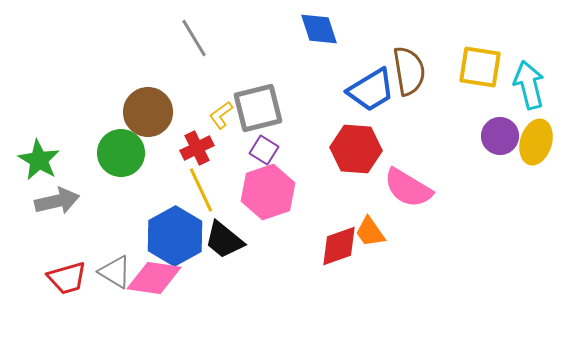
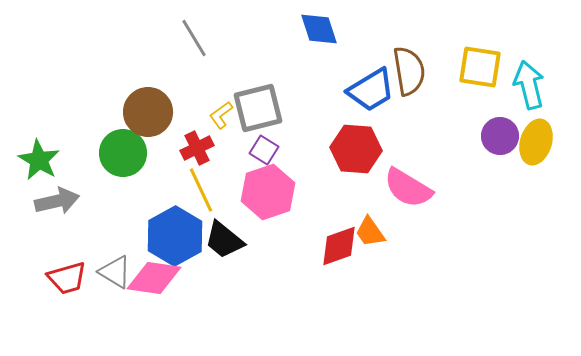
green circle: moved 2 px right
